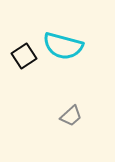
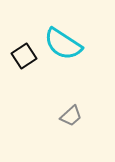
cyan semicircle: moved 2 px up; rotated 18 degrees clockwise
